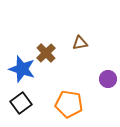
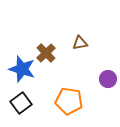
orange pentagon: moved 3 px up
